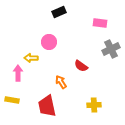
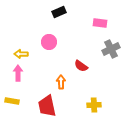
yellow arrow: moved 10 px left, 4 px up
orange arrow: rotated 32 degrees clockwise
yellow rectangle: moved 1 px down
